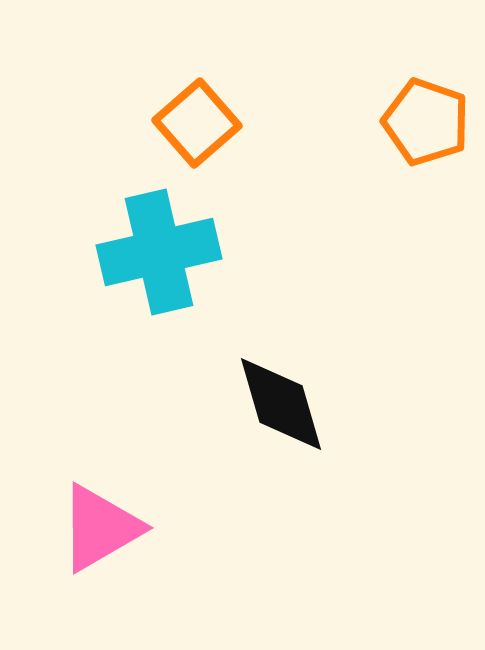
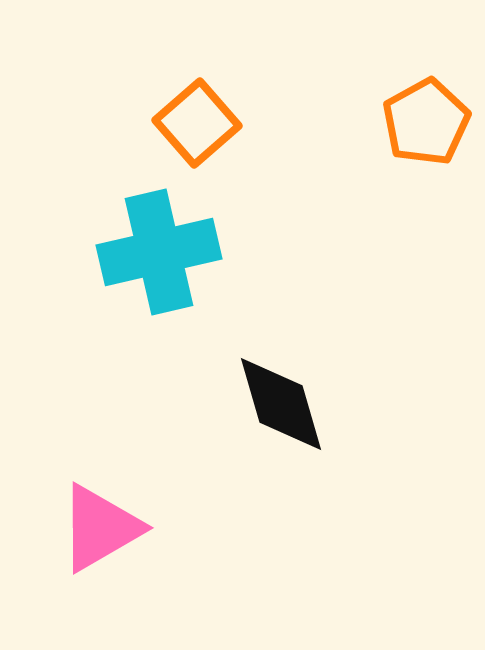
orange pentagon: rotated 24 degrees clockwise
